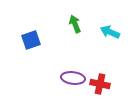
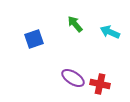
green arrow: rotated 18 degrees counterclockwise
blue square: moved 3 px right, 1 px up
purple ellipse: rotated 25 degrees clockwise
